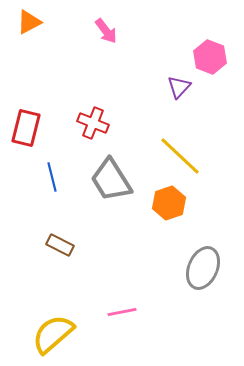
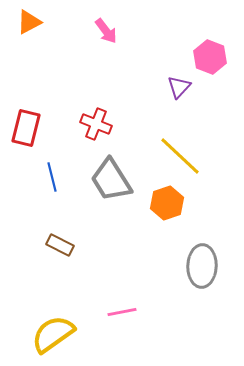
red cross: moved 3 px right, 1 px down
orange hexagon: moved 2 px left
gray ellipse: moved 1 px left, 2 px up; rotated 21 degrees counterclockwise
yellow semicircle: rotated 6 degrees clockwise
